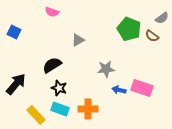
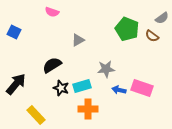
green pentagon: moved 2 px left
black star: moved 2 px right
cyan rectangle: moved 22 px right, 23 px up; rotated 36 degrees counterclockwise
